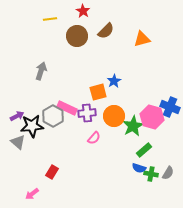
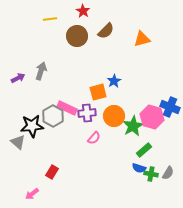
purple arrow: moved 1 px right, 38 px up
